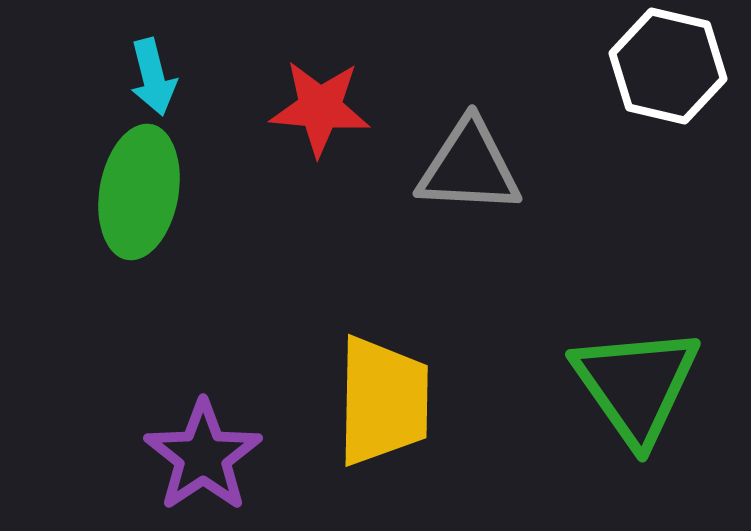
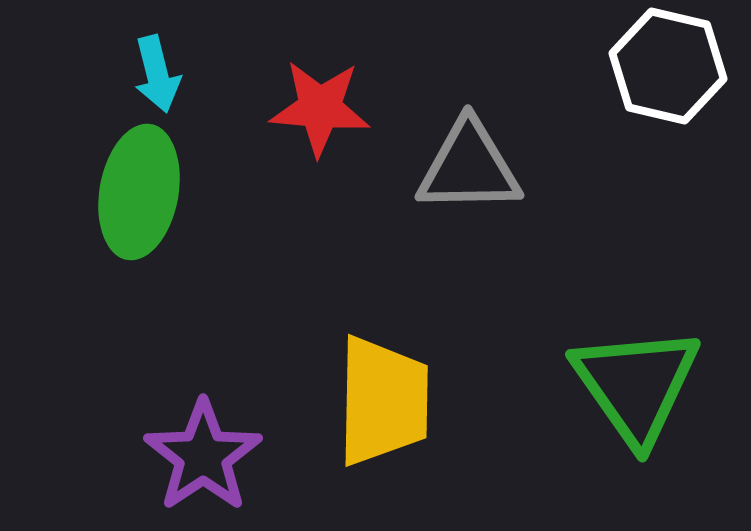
cyan arrow: moved 4 px right, 3 px up
gray triangle: rotated 4 degrees counterclockwise
